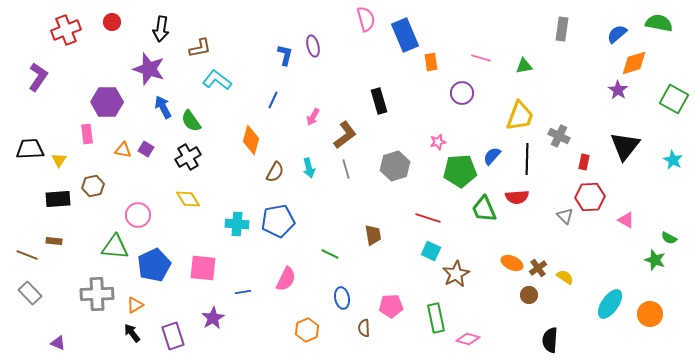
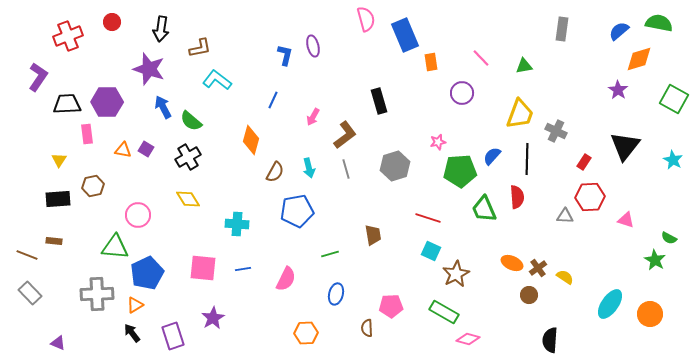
red cross at (66, 30): moved 2 px right, 6 px down
blue semicircle at (617, 34): moved 2 px right, 3 px up
pink line at (481, 58): rotated 30 degrees clockwise
orange diamond at (634, 63): moved 5 px right, 4 px up
yellow trapezoid at (520, 116): moved 2 px up
green semicircle at (191, 121): rotated 15 degrees counterclockwise
gray cross at (559, 136): moved 3 px left, 5 px up
black trapezoid at (30, 149): moved 37 px right, 45 px up
red rectangle at (584, 162): rotated 21 degrees clockwise
red semicircle at (517, 197): rotated 90 degrees counterclockwise
gray triangle at (565, 216): rotated 42 degrees counterclockwise
pink triangle at (626, 220): rotated 12 degrees counterclockwise
blue pentagon at (278, 221): moved 19 px right, 10 px up
green line at (330, 254): rotated 42 degrees counterclockwise
green star at (655, 260): rotated 10 degrees clockwise
blue pentagon at (154, 265): moved 7 px left, 8 px down
blue line at (243, 292): moved 23 px up
blue ellipse at (342, 298): moved 6 px left, 4 px up; rotated 25 degrees clockwise
green rectangle at (436, 318): moved 8 px right, 6 px up; rotated 48 degrees counterclockwise
brown semicircle at (364, 328): moved 3 px right
orange hexagon at (307, 330): moved 1 px left, 3 px down; rotated 20 degrees clockwise
